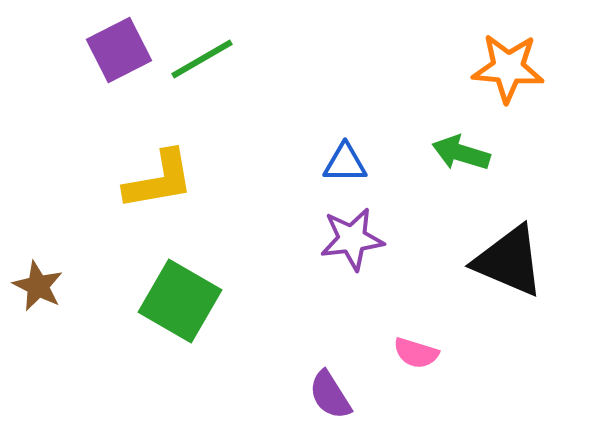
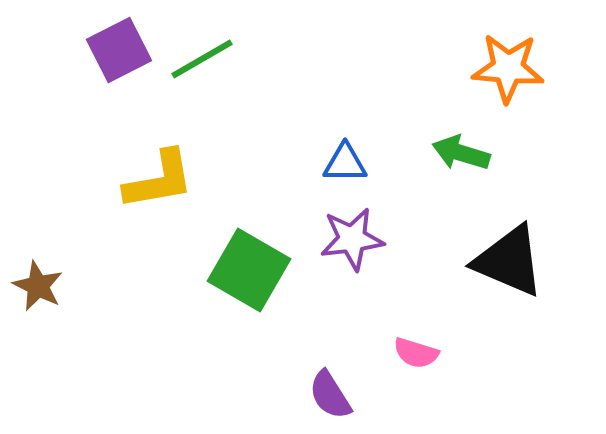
green square: moved 69 px right, 31 px up
